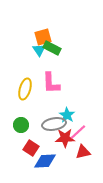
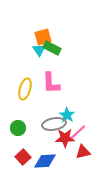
green circle: moved 3 px left, 3 px down
red square: moved 8 px left, 9 px down; rotated 14 degrees clockwise
